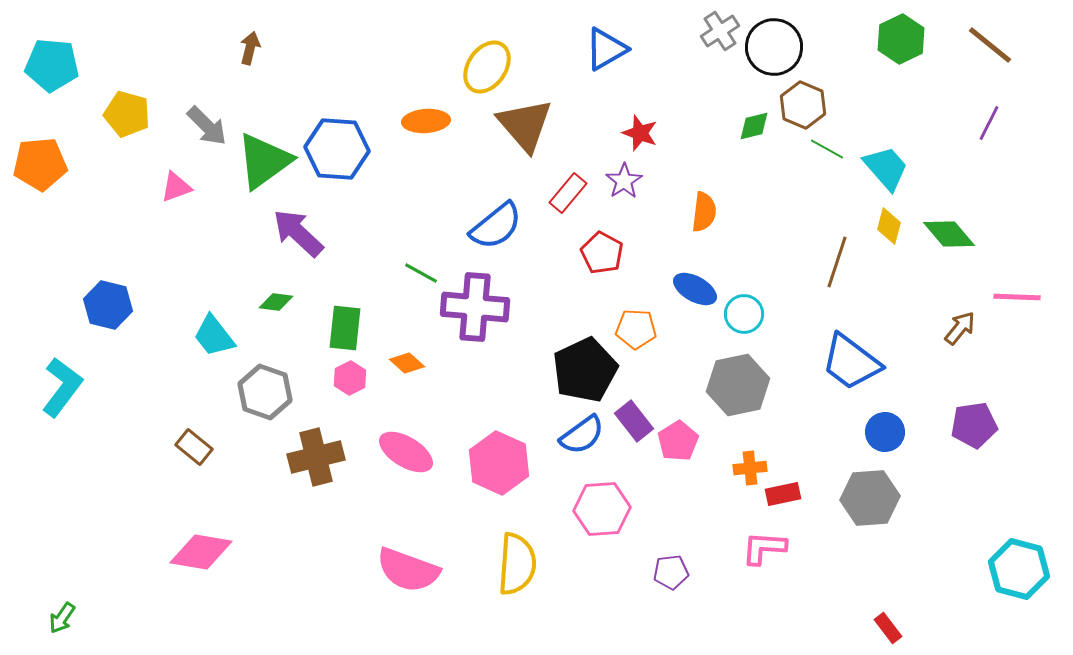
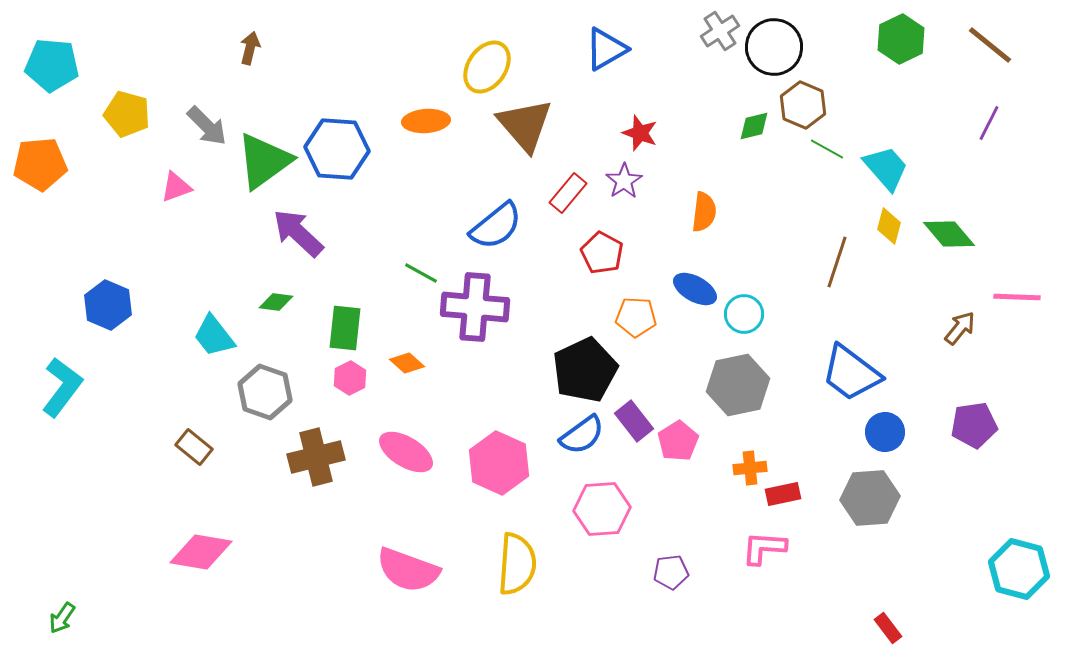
blue hexagon at (108, 305): rotated 9 degrees clockwise
orange pentagon at (636, 329): moved 12 px up
blue trapezoid at (851, 362): moved 11 px down
